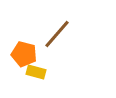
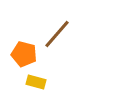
yellow rectangle: moved 10 px down
